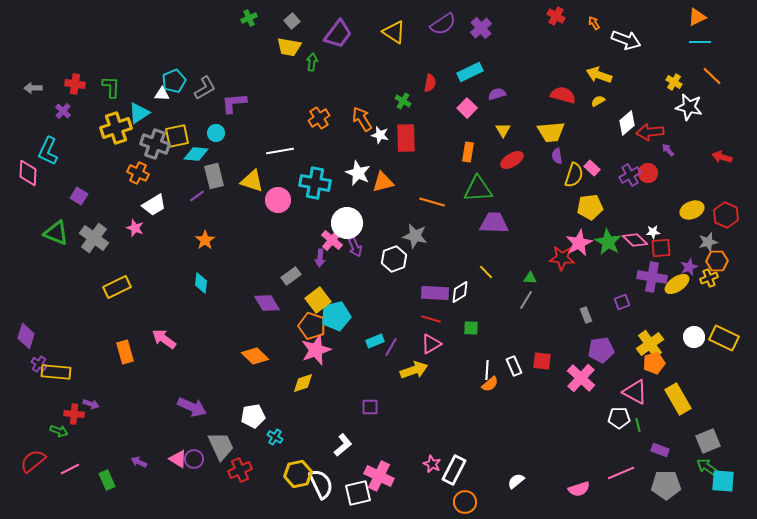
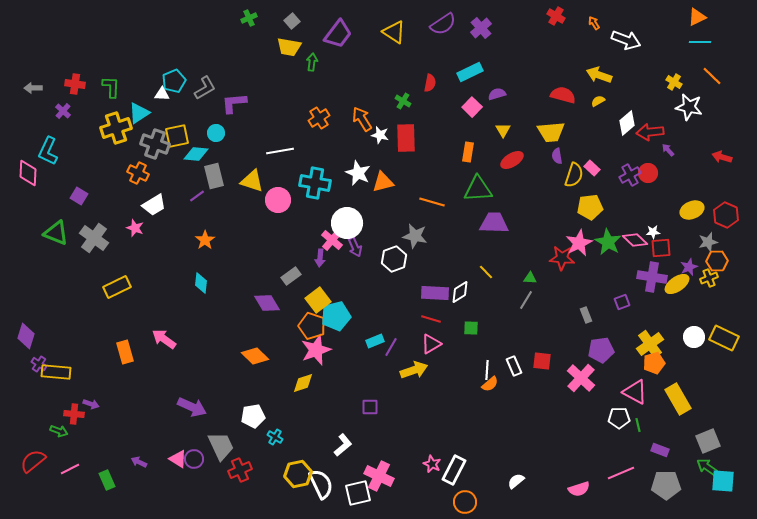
pink square at (467, 108): moved 5 px right, 1 px up
